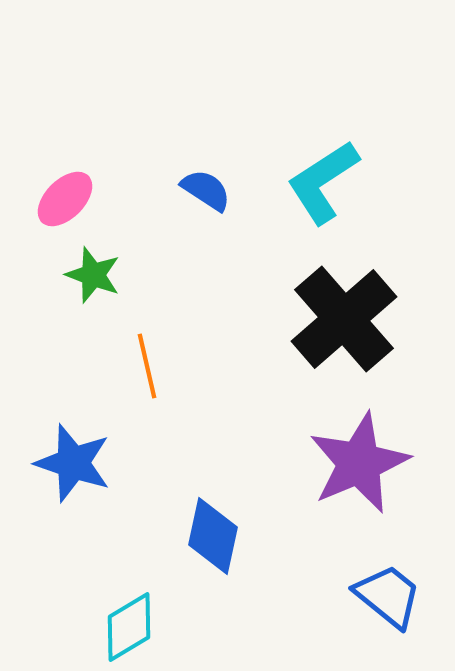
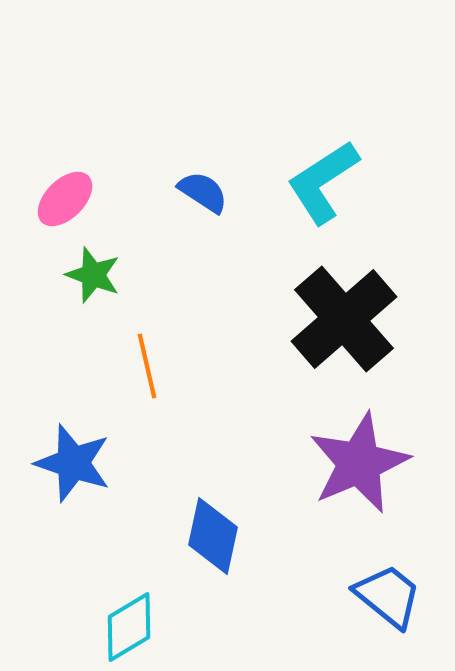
blue semicircle: moved 3 px left, 2 px down
